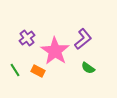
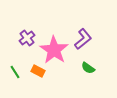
pink star: moved 1 px left, 1 px up
green line: moved 2 px down
